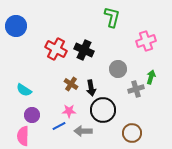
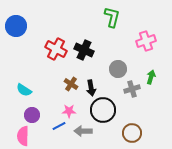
gray cross: moved 4 px left
